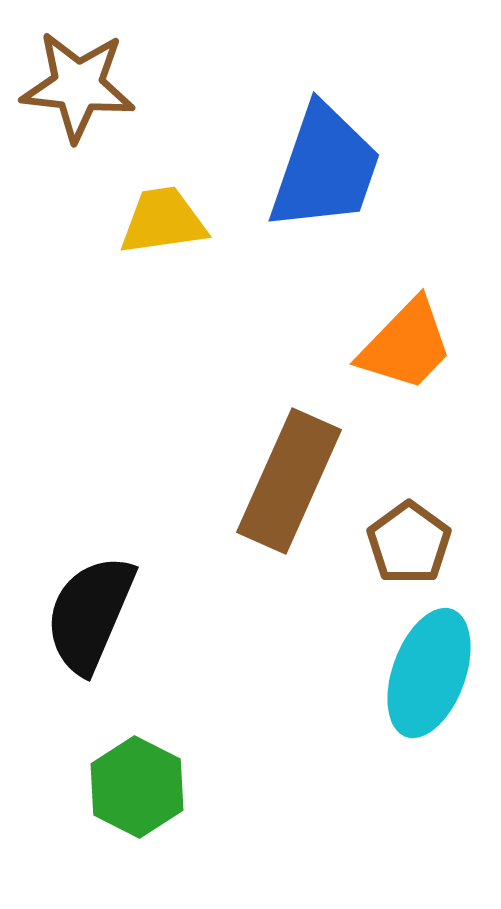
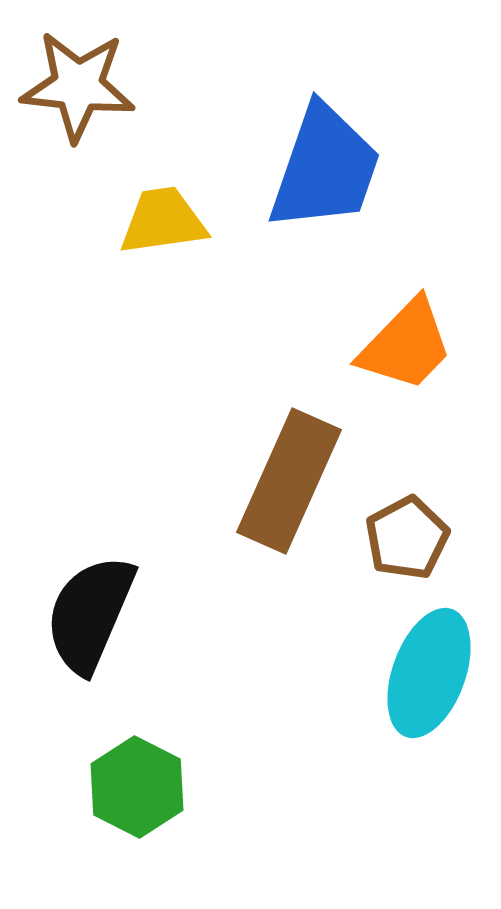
brown pentagon: moved 2 px left, 5 px up; rotated 8 degrees clockwise
